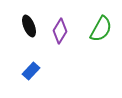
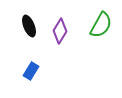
green semicircle: moved 4 px up
blue rectangle: rotated 12 degrees counterclockwise
